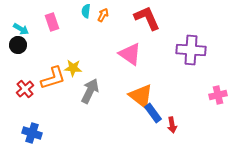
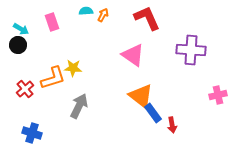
cyan semicircle: rotated 80 degrees clockwise
pink triangle: moved 3 px right, 1 px down
gray arrow: moved 11 px left, 15 px down
